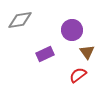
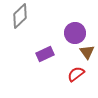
gray diamond: moved 4 px up; rotated 35 degrees counterclockwise
purple circle: moved 3 px right, 3 px down
red semicircle: moved 2 px left, 1 px up
